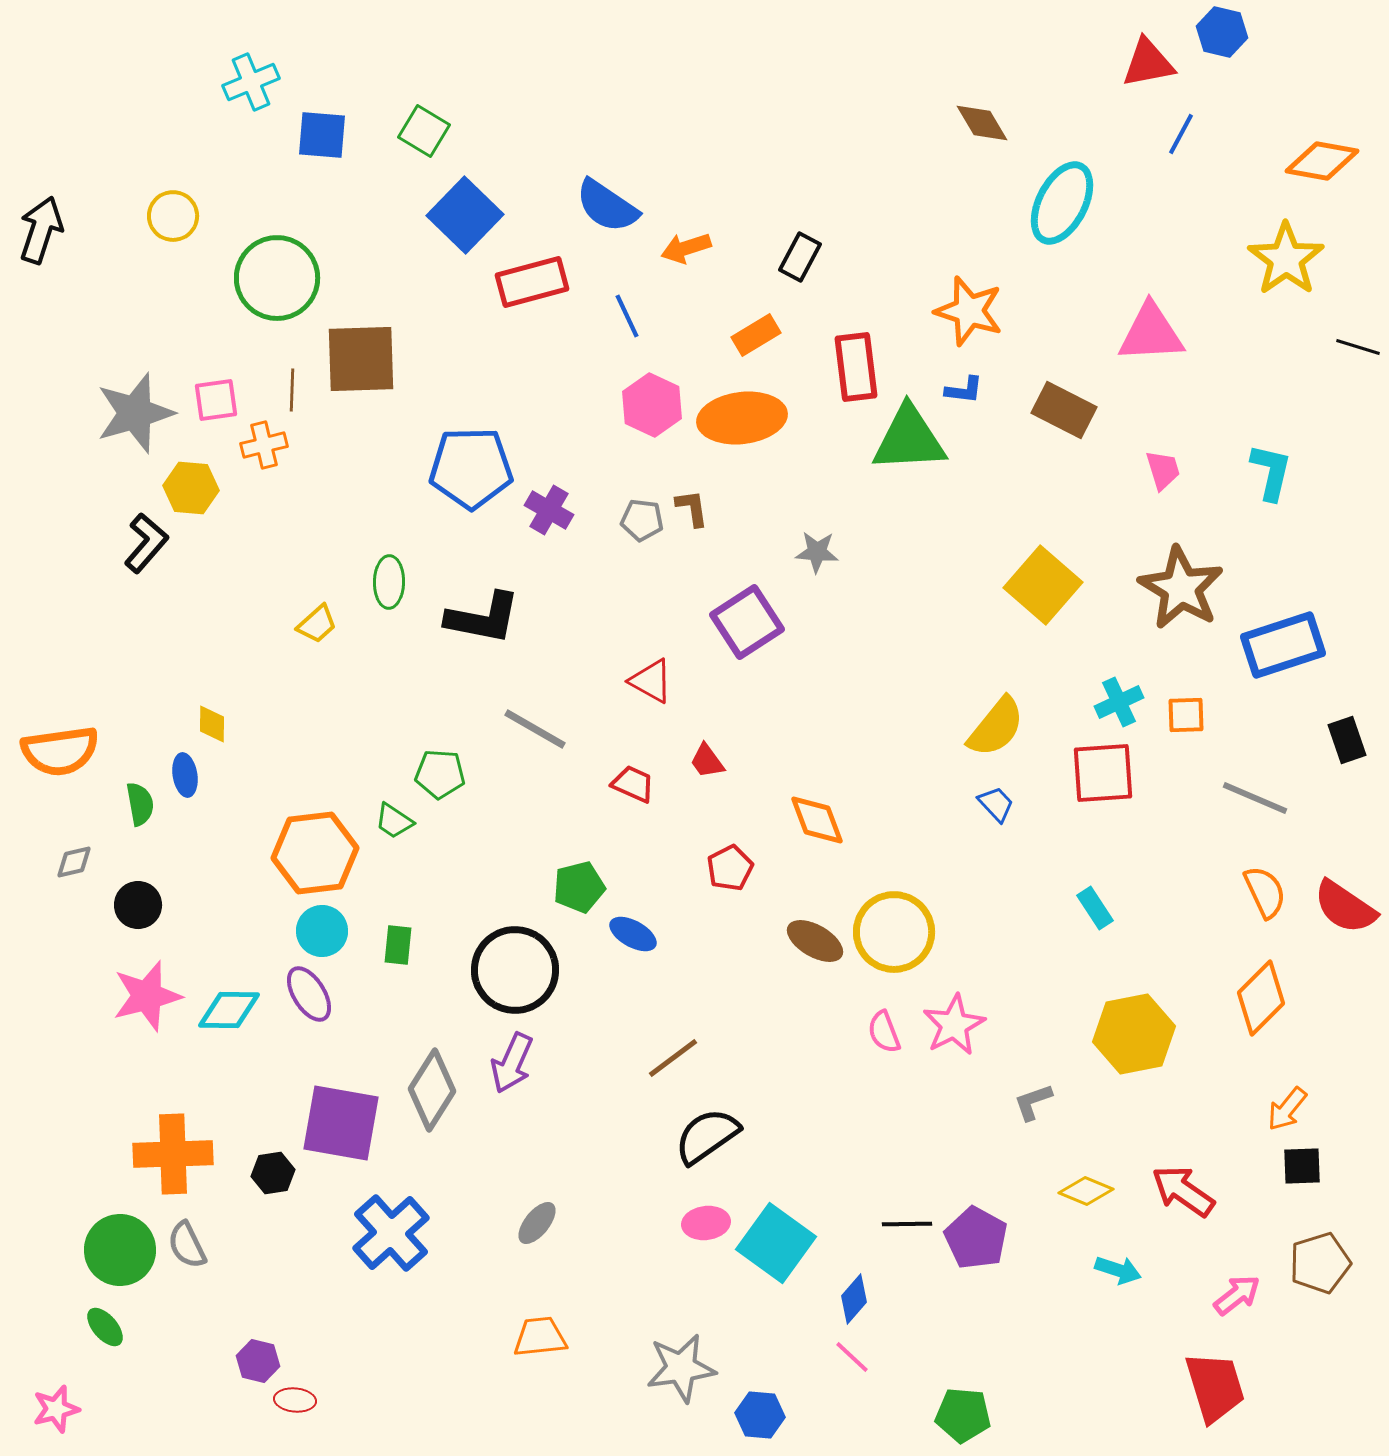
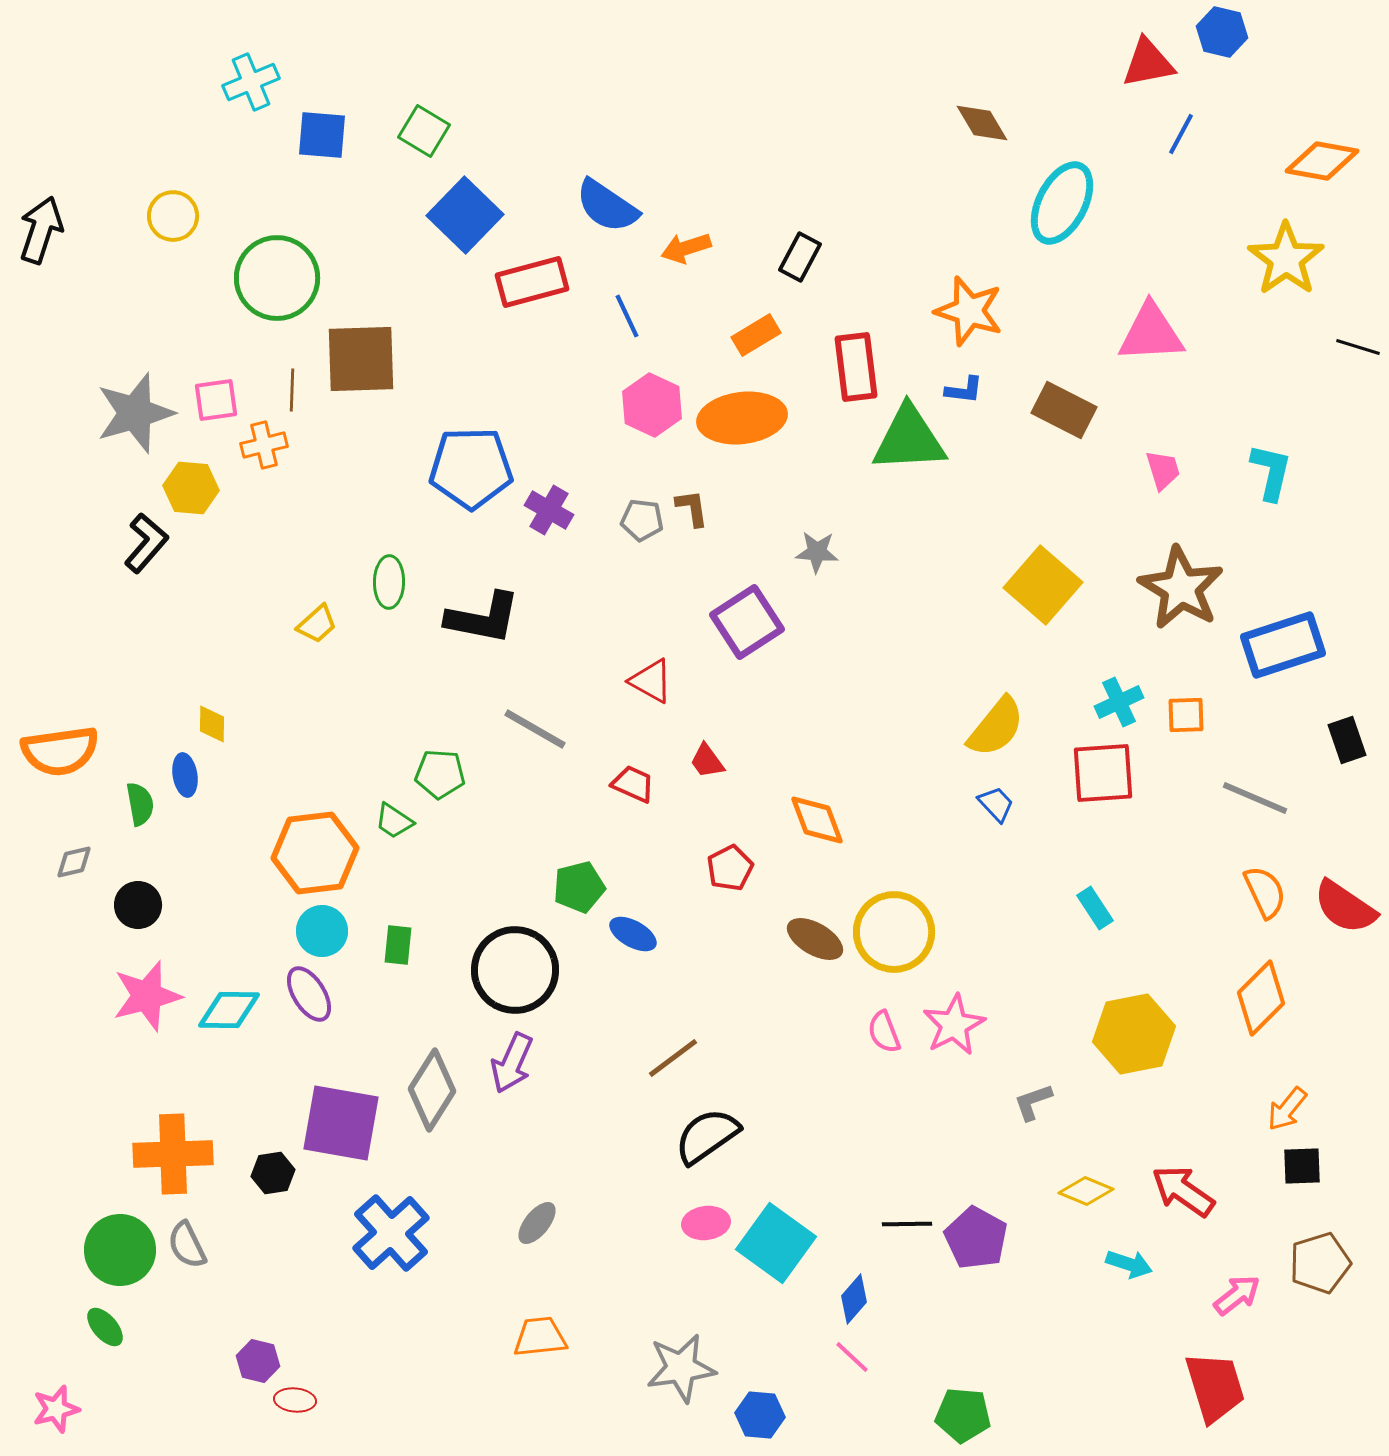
brown ellipse at (815, 941): moved 2 px up
cyan arrow at (1118, 1270): moved 11 px right, 6 px up
